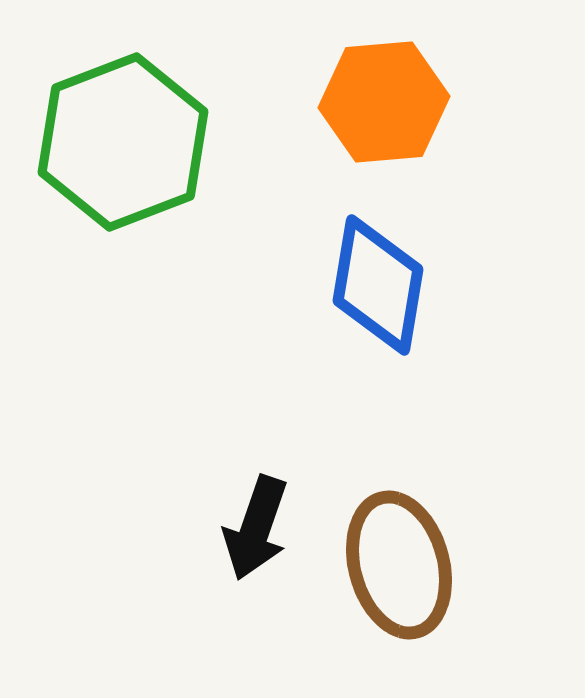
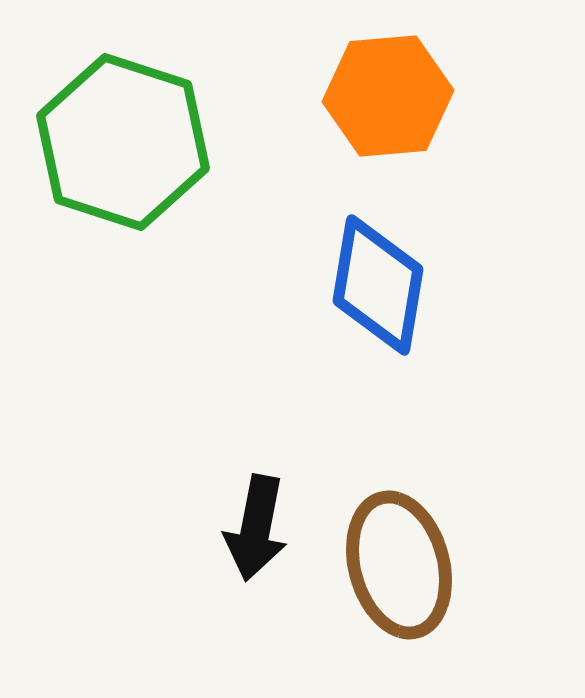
orange hexagon: moved 4 px right, 6 px up
green hexagon: rotated 21 degrees counterclockwise
black arrow: rotated 8 degrees counterclockwise
